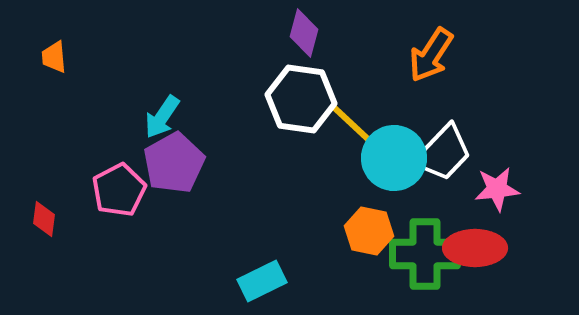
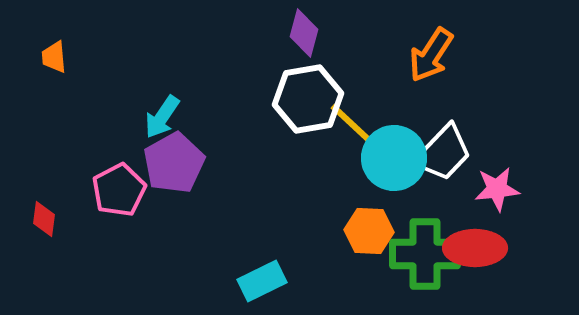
white hexagon: moved 7 px right; rotated 18 degrees counterclockwise
orange hexagon: rotated 9 degrees counterclockwise
